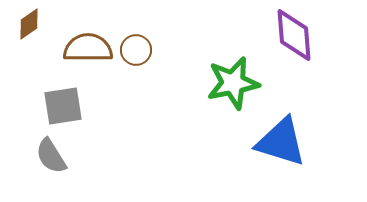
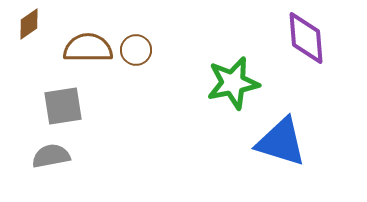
purple diamond: moved 12 px right, 3 px down
gray semicircle: rotated 111 degrees clockwise
